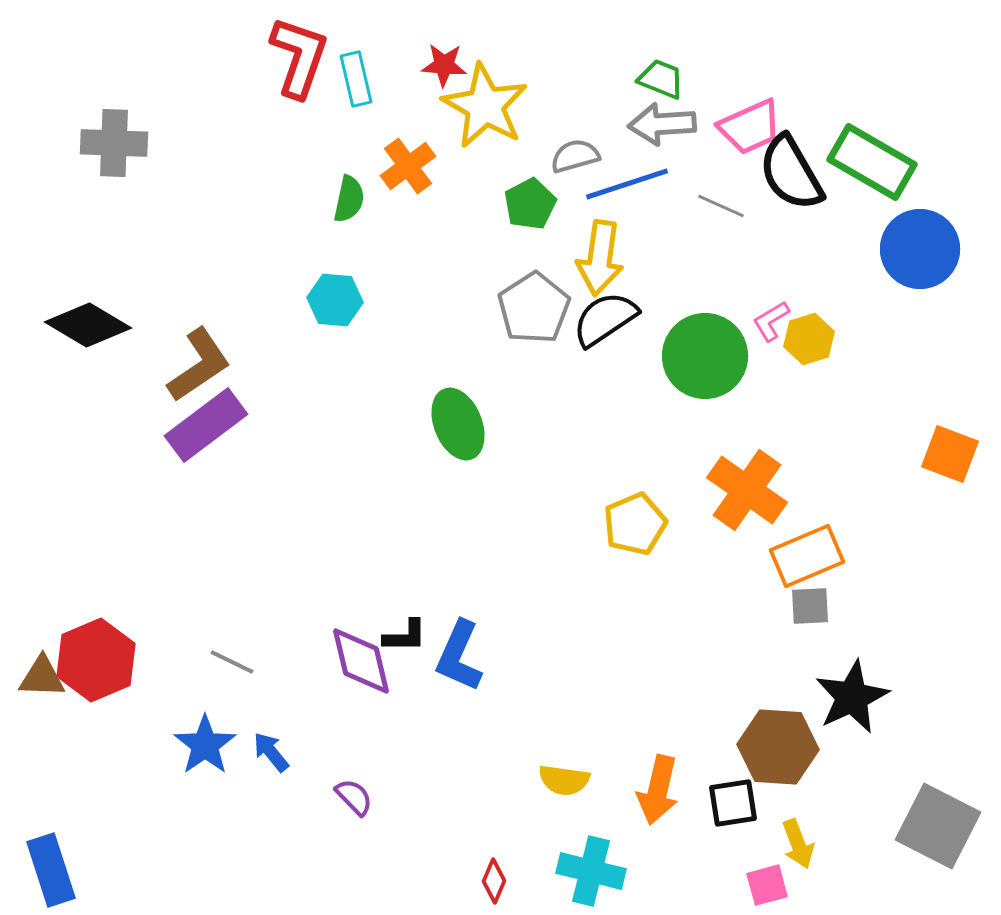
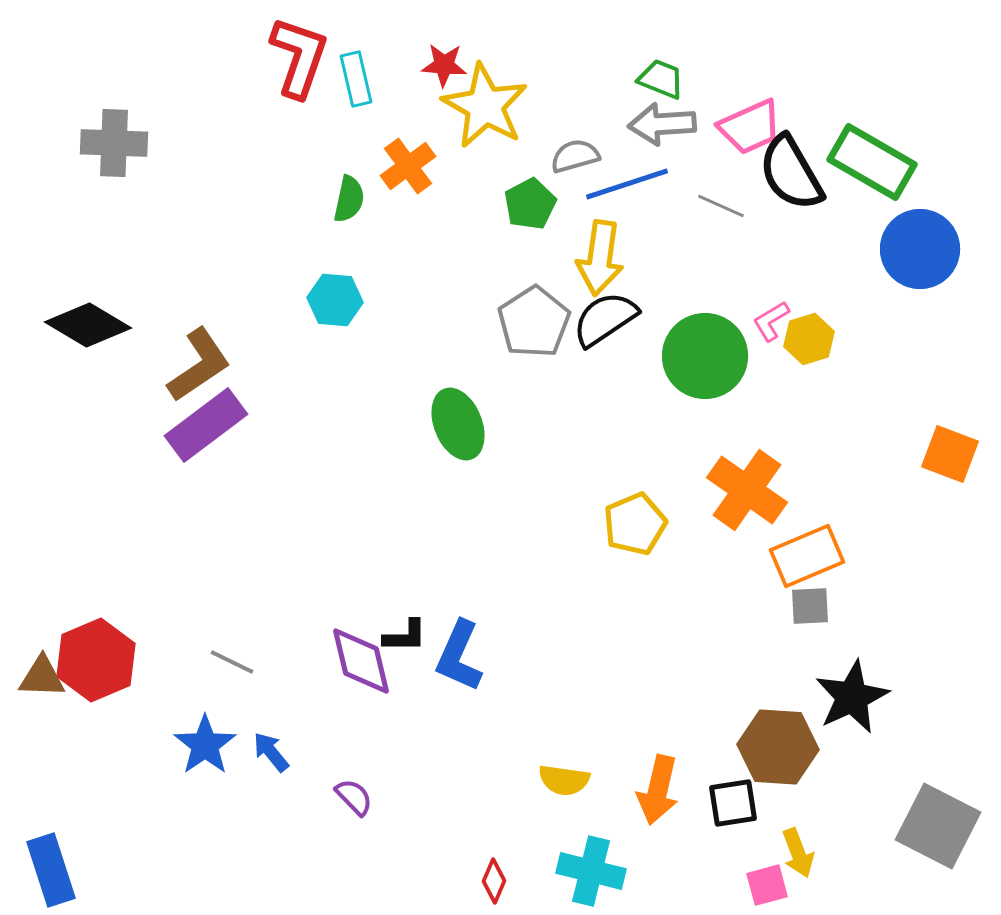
gray pentagon at (534, 308): moved 14 px down
yellow arrow at (798, 844): moved 9 px down
